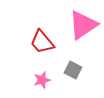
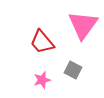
pink triangle: rotated 20 degrees counterclockwise
